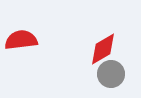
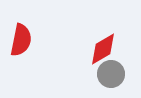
red semicircle: rotated 108 degrees clockwise
